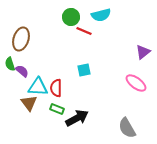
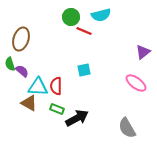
red semicircle: moved 2 px up
brown triangle: rotated 24 degrees counterclockwise
